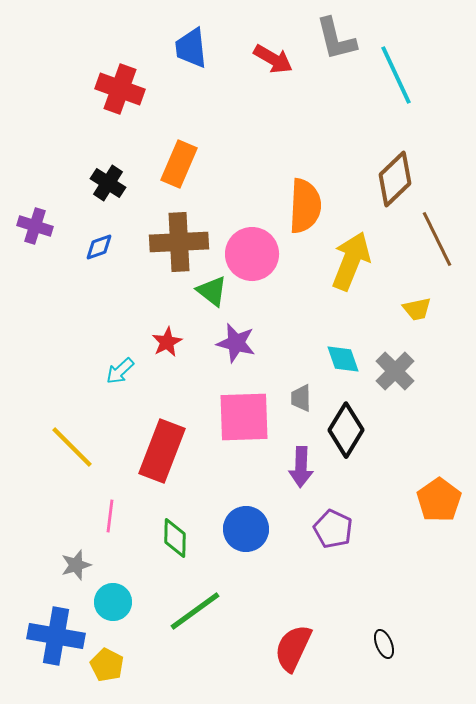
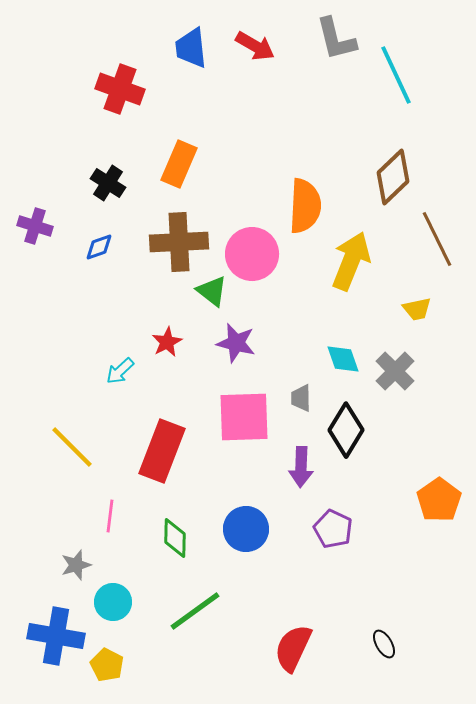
red arrow: moved 18 px left, 13 px up
brown diamond: moved 2 px left, 2 px up
black ellipse: rotated 8 degrees counterclockwise
